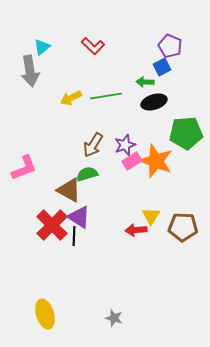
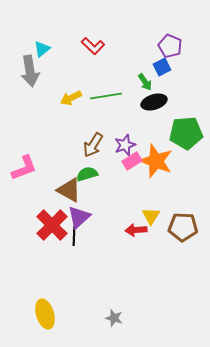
cyan triangle: moved 2 px down
green arrow: rotated 126 degrees counterclockwise
purple triangle: rotated 45 degrees clockwise
